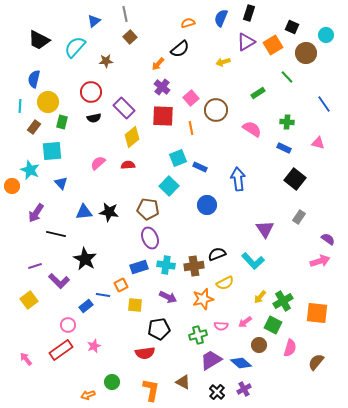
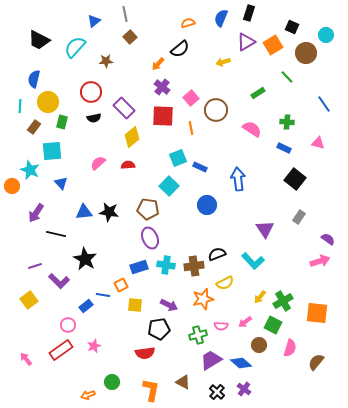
purple arrow at (168, 297): moved 1 px right, 8 px down
purple cross at (244, 389): rotated 24 degrees counterclockwise
